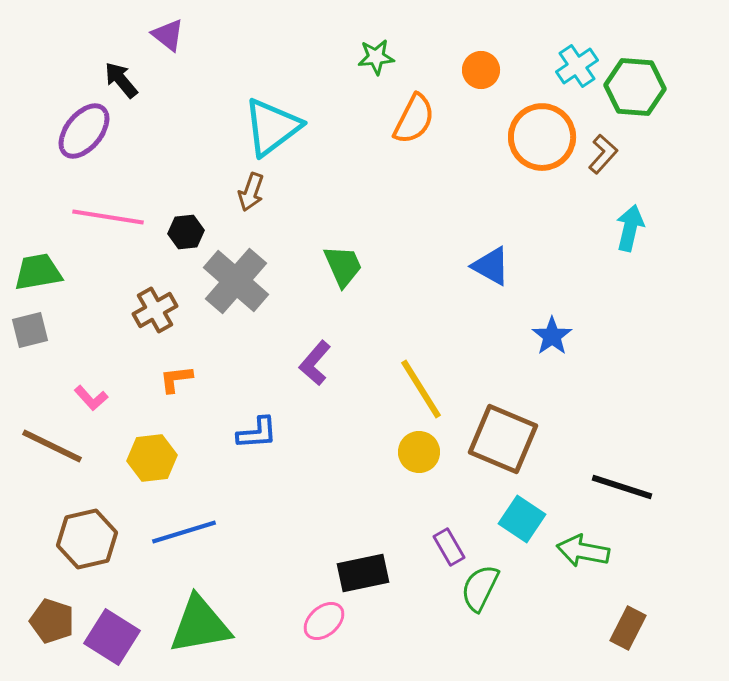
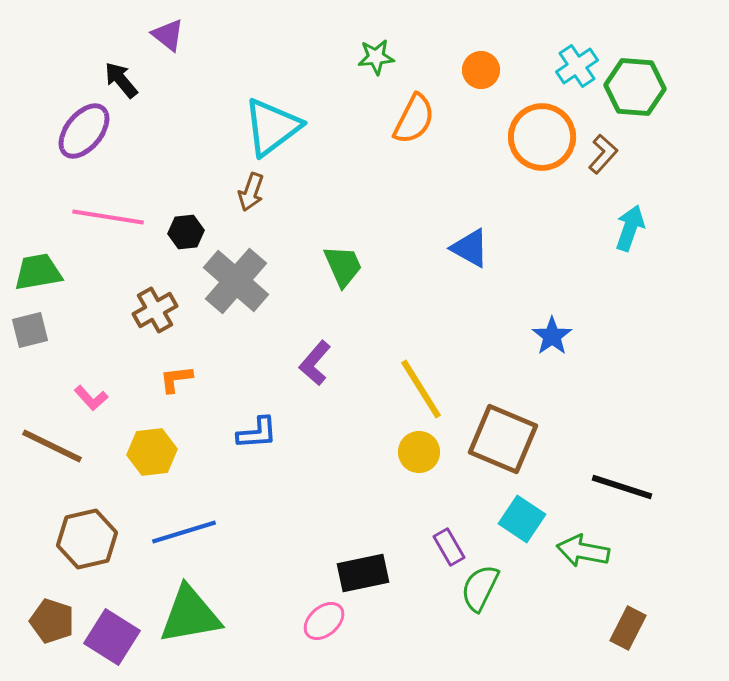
cyan arrow at (630, 228): rotated 6 degrees clockwise
blue triangle at (491, 266): moved 21 px left, 18 px up
yellow hexagon at (152, 458): moved 6 px up
green triangle at (200, 625): moved 10 px left, 10 px up
